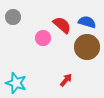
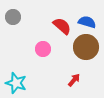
red semicircle: moved 1 px down
pink circle: moved 11 px down
brown circle: moved 1 px left
red arrow: moved 8 px right
